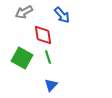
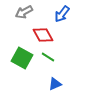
blue arrow: moved 1 px up; rotated 78 degrees clockwise
red diamond: rotated 20 degrees counterclockwise
green line: rotated 40 degrees counterclockwise
blue triangle: moved 4 px right, 1 px up; rotated 24 degrees clockwise
